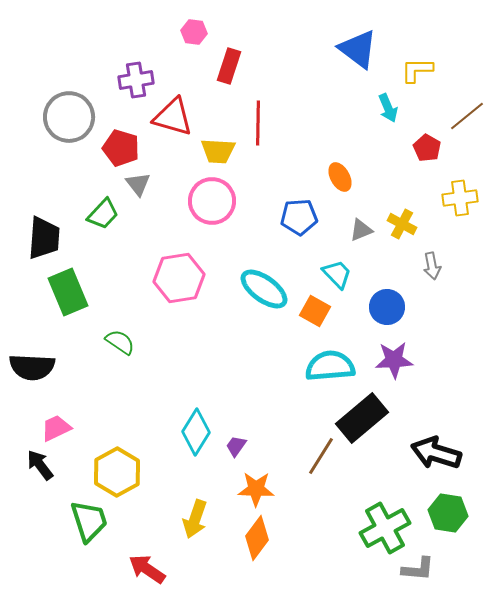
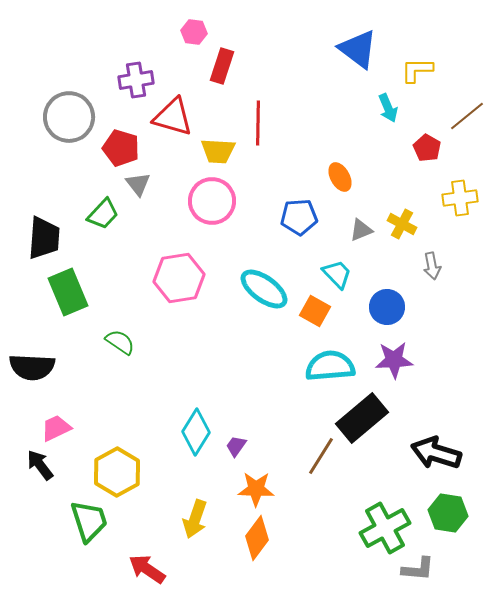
red rectangle at (229, 66): moved 7 px left
